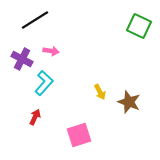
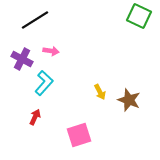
green square: moved 10 px up
brown star: moved 2 px up
